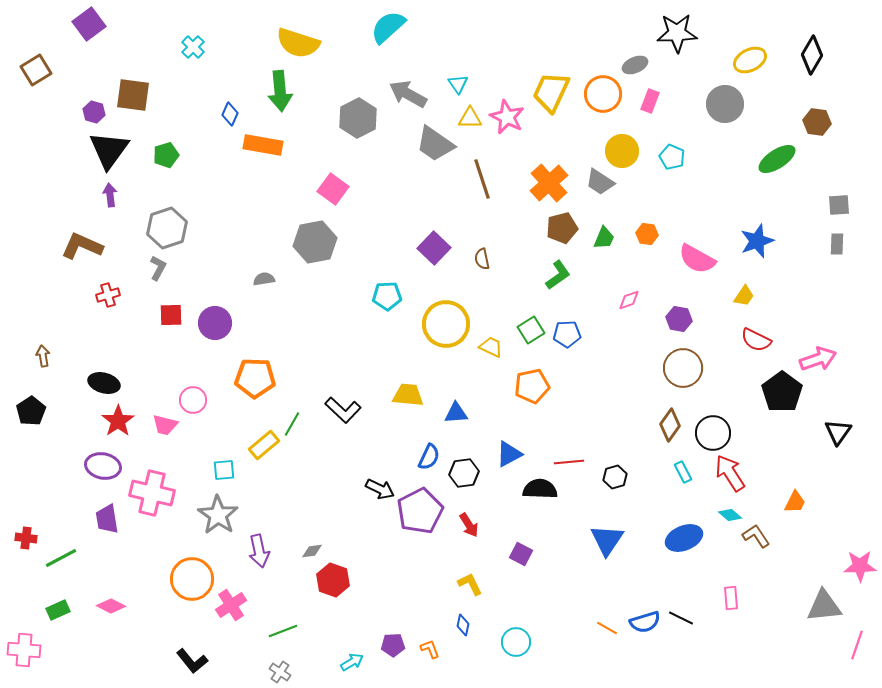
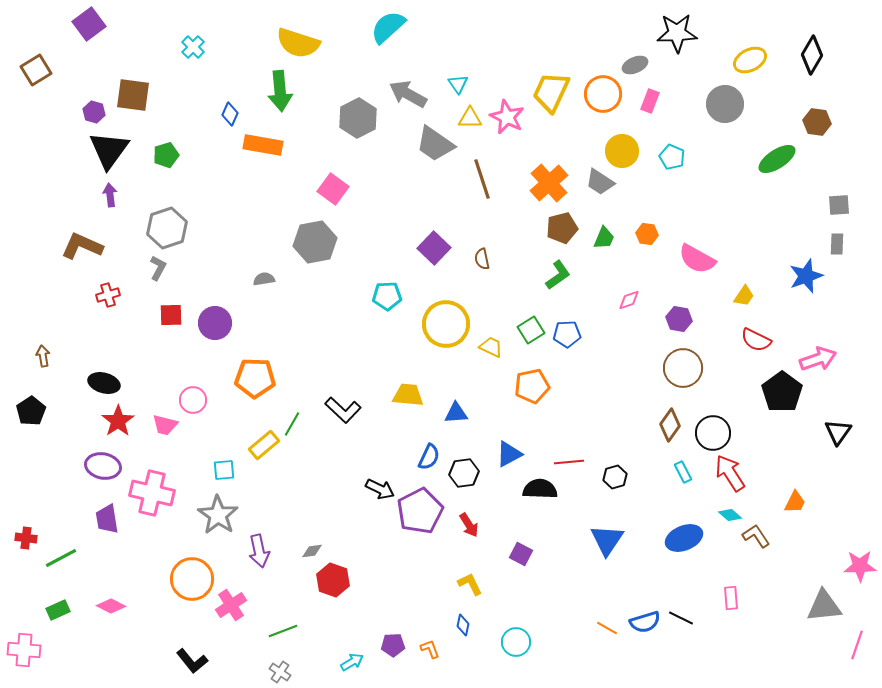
blue star at (757, 241): moved 49 px right, 35 px down
